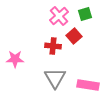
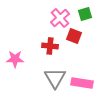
pink cross: moved 1 px right, 2 px down
red square: rotated 28 degrees counterclockwise
red cross: moved 3 px left
pink rectangle: moved 6 px left, 2 px up
